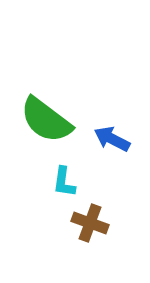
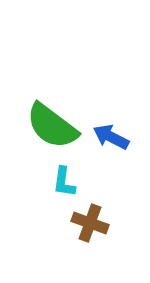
green semicircle: moved 6 px right, 6 px down
blue arrow: moved 1 px left, 2 px up
